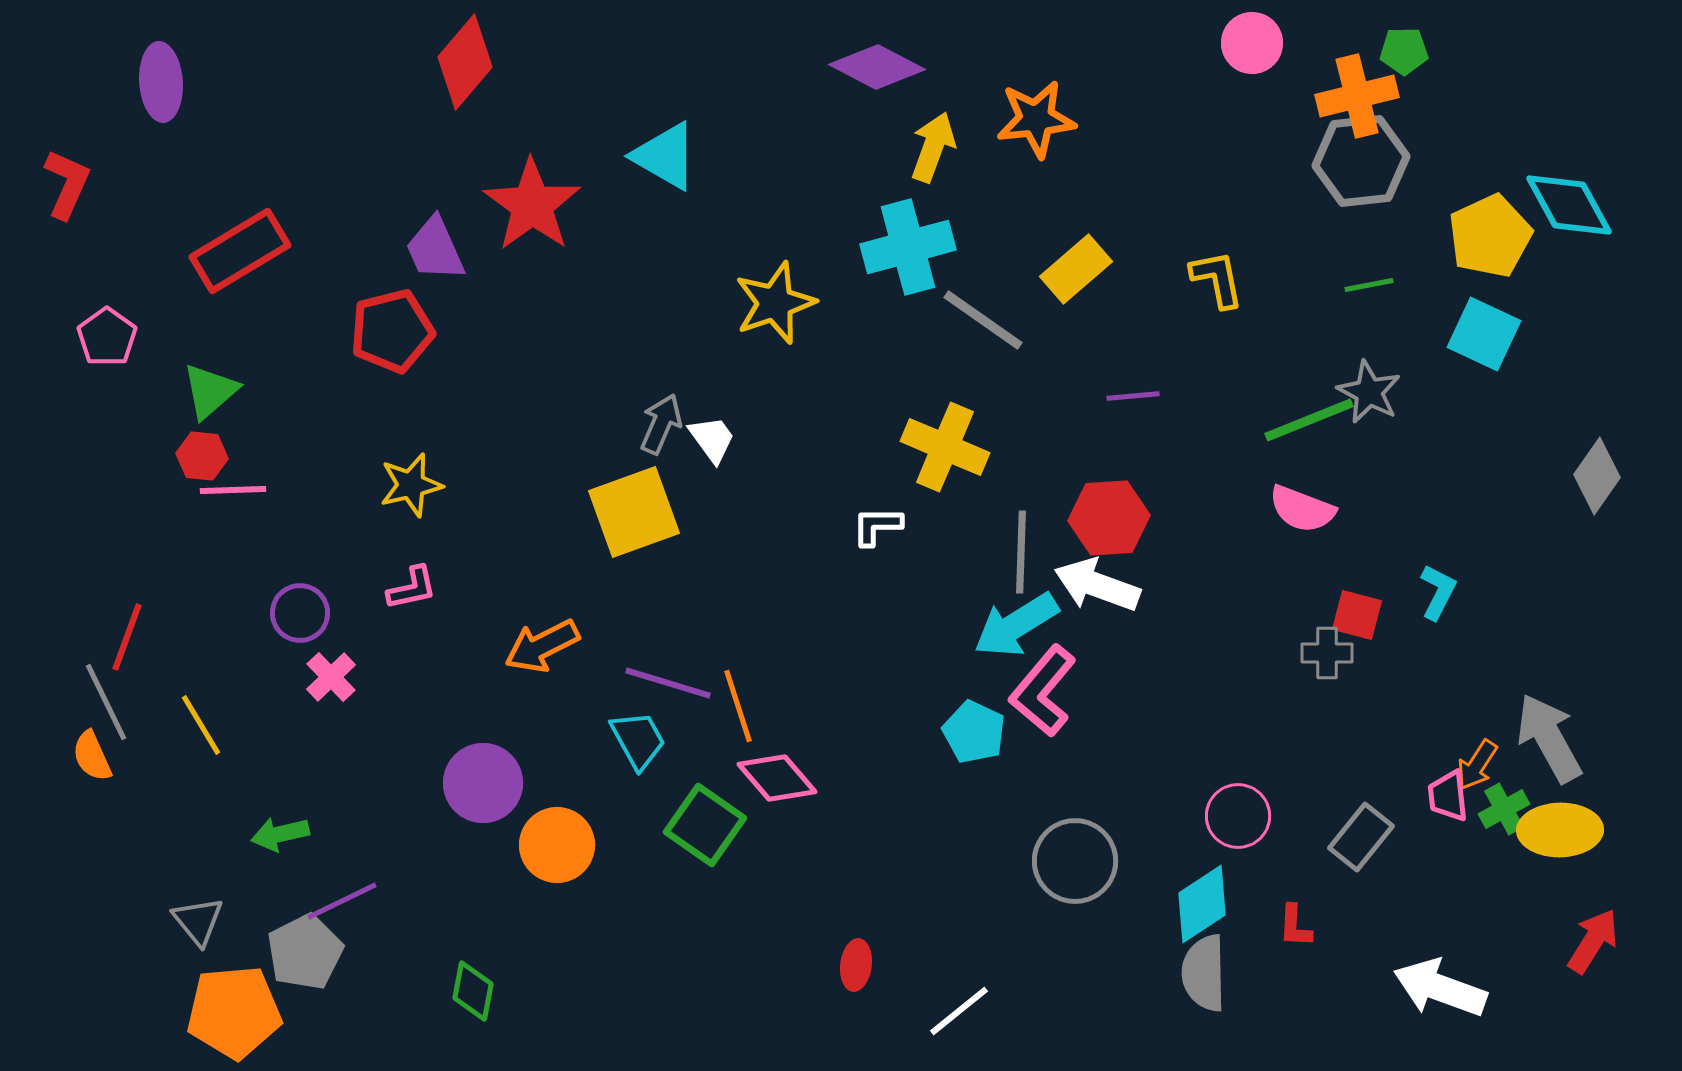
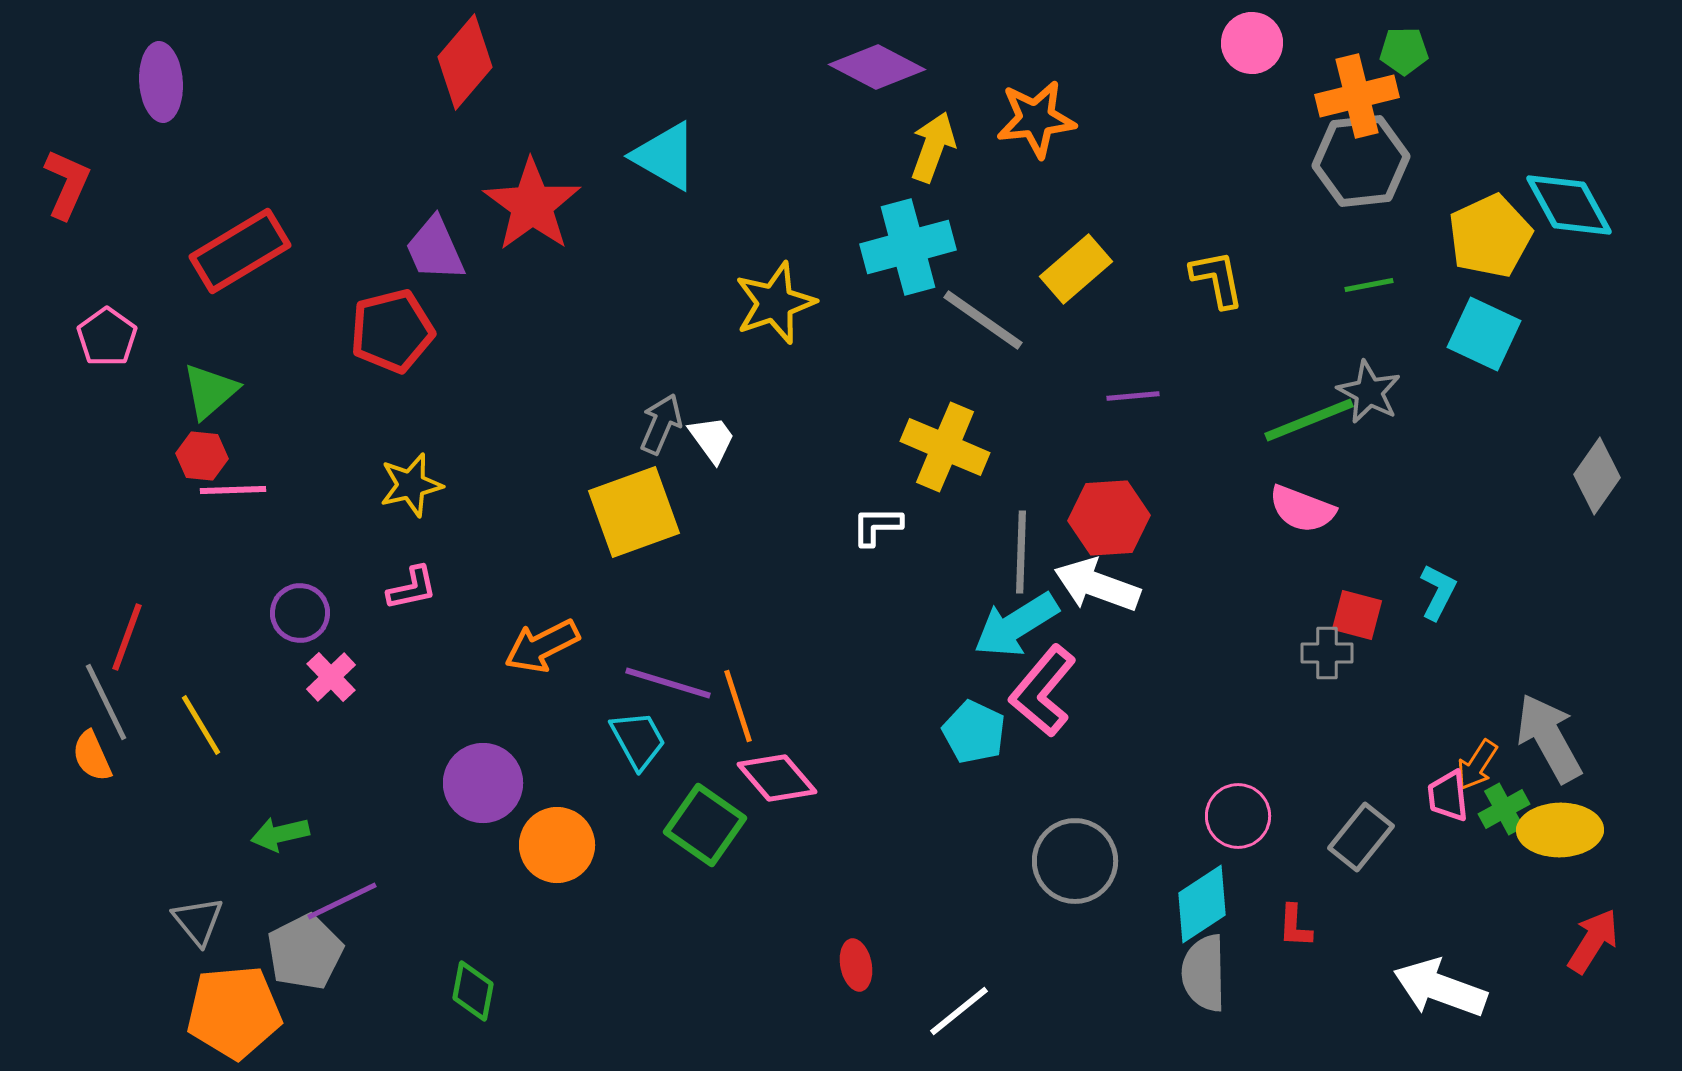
red ellipse at (856, 965): rotated 18 degrees counterclockwise
